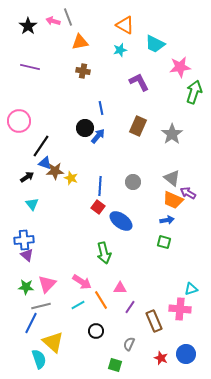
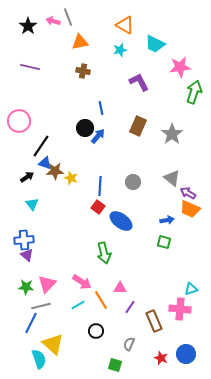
orange trapezoid at (173, 200): moved 17 px right, 9 px down
yellow triangle at (53, 342): moved 2 px down
